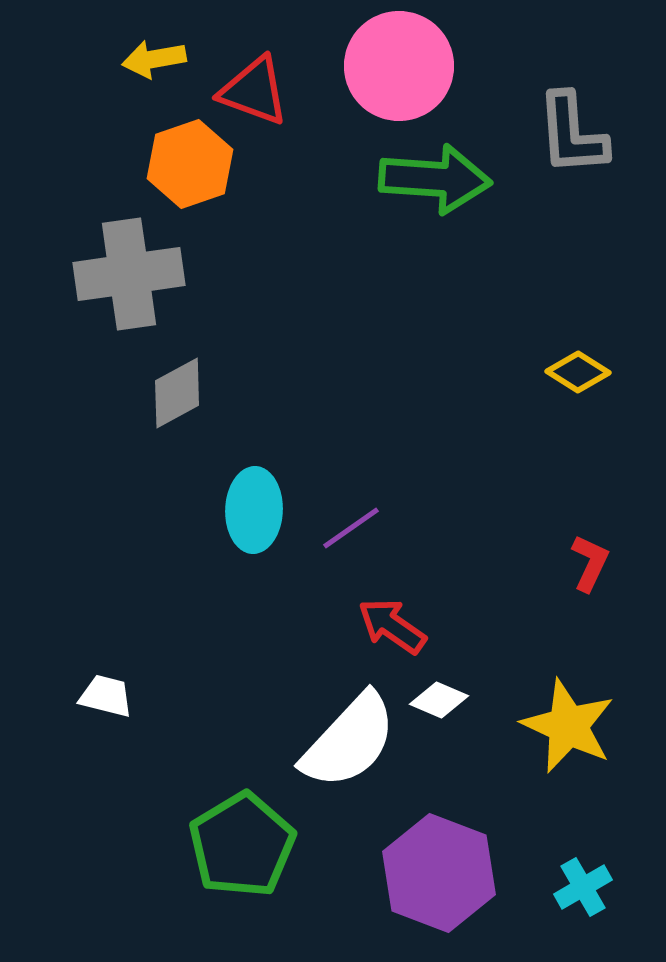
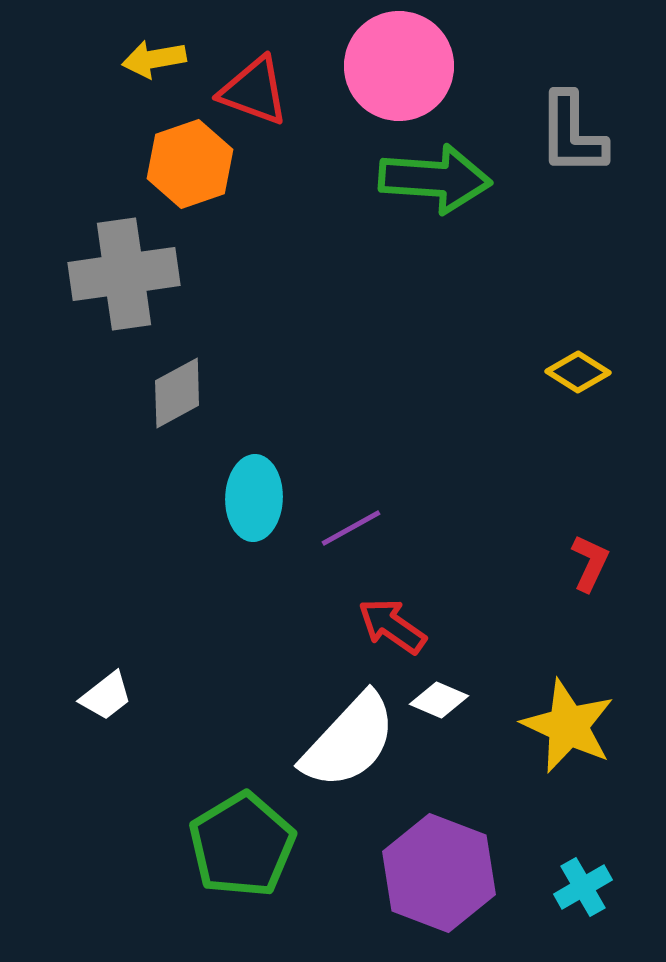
gray L-shape: rotated 4 degrees clockwise
gray cross: moved 5 px left
cyan ellipse: moved 12 px up
purple line: rotated 6 degrees clockwise
white trapezoid: rotated 128 degrees clockwise
